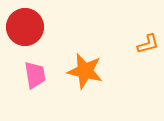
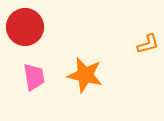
orange star: moved 4 px down
pink trapezoid: moved 1 px left, 2 px down
